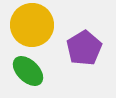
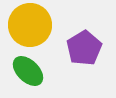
yellow circle: moved 2 px left
